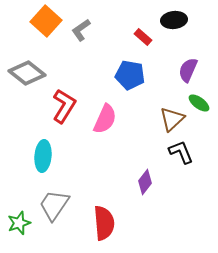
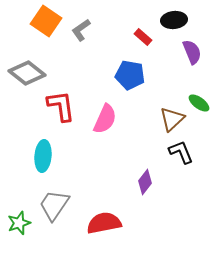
orange square: rotated 8 degrees counterclockwise
purple semicircle: moved 4 px right, 18 px up; rotated 135 degrees clockwise
red L-shape: moved 3 px left; rotated 40 degrees counterclockwise
red semicircle: rotated 96 degrees counterclockwise
